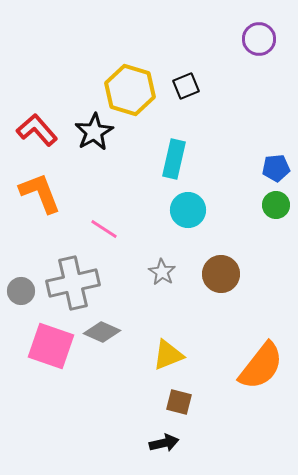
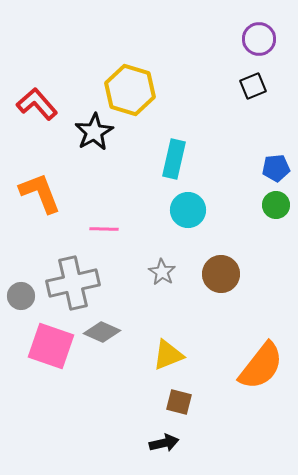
black square: moved 67 px right
red L-shape: moved 26 px up
pink line: rotated 32 degrees counterclockwise
gray circle: moved 5 px down
